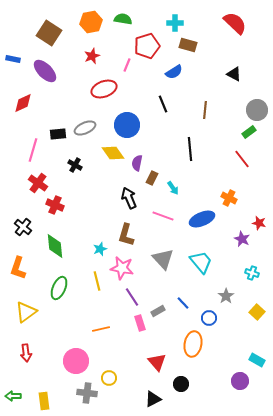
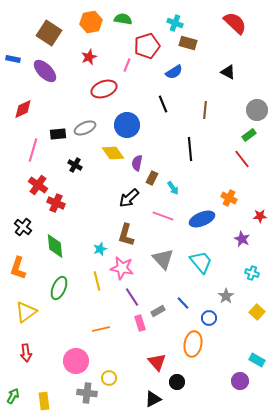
cyan cross at (175, 23): rotated 21 degrees clockwise
brown rectangle at (188, 45): moved 2 px up
red star at (92, 56): moved 3 px left, 1 px down
black triangle at (234, 74): moved 6 px left, 2 px up
red diamond at (23, 103): moved 6 px down
green rectangle at (249, 132): moved 3 px down
red cross at (38, 183): moved 2 px down
black arrow at (129, 198): rotated 110 degrees counterclockwise
red cross at (55, 205): moved 1 px right, 2 px up
red star at (259, 223): moved 1 px right, 7 px up; rotated 16 degrees counterclockwise
black circle at (181, 384): moved 4 px left, 2 px up
green arrow at (13, 396): rotated 119 degrees clockwise
